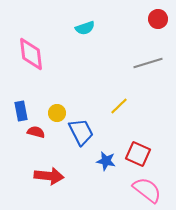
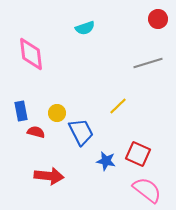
yellow line: moved 1 px left
